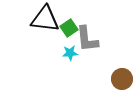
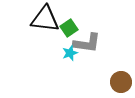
gray L-shape: moved 4 px down; rotated 76 degrees counterclockwise
cyan star: rotated 14 degrees counterclockwise
brown circle: moved 1 px left, 3 px down
